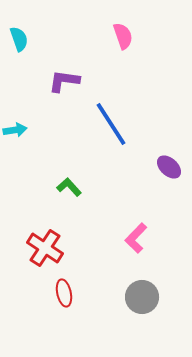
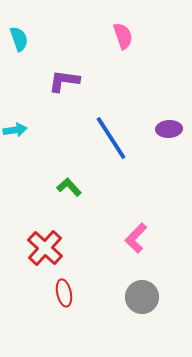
blue line: moved 14 px down
purple ellipse: moved 38 px up; rotated 45 degrees counterclockwise
red cross: rotated 9 degrees clockwise
